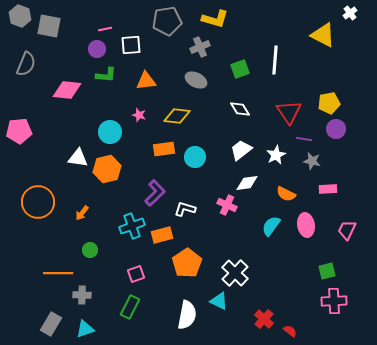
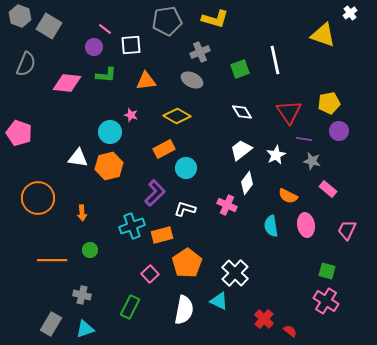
gray square at (49, 26): rotated 20 degrees clockwise
pink line at (105, 29): rotated 48 degrees clockwise
yellow triangle at (323, 35): rotated 8 degrees counterclockwise
gray cross at (200, 47): moved 5 px down
purple circle at (97, 49): moved 3 px left, 2 px up
white line at (275, 60): rotated 16 degrees counterclockwise
gray ellipse at (196, 80): moved 4 px left
pink diamond at (67, 90): moved 7 px up
white diamond at (240, 109): moved 2 px right, 3 px down
pink star at (139, 115): moved 8 px left
yellow diamond at (177, 116): rotated 24 degrees clockwise
purple circle at (336, 129): moved 3 px right, 2 px down
pink pentagon at (19, 131): moved 2 px down; rotated 25 degrees clockwise
orange rectangle at (164, 149): rotated 20 degrees counterclockwise
cyan circle at (195, 157): moved 9 px left, 11 px down
orange hexagon at (107, 169): moved 2 px right, 3 px up
white diamond at (247, 183): rotated 45 degrees counterclockwise
pink rectangle at (328, 189): rotated 42 degrees clockwise
orange semicircle at (286, 194): moved 2 px right, 2 px down
orange circle at (38, 202): moved 4 px up
orange arrow at (82, 213): rotated 42 degrees counterclockwise
cyan semicircle at (271, 226): rotated 45 degrees counterclockwise
green square at (327, 271): rotated 30 degrees clockwise
orange line at (58, 273): moved 6 px left, 13 px up
pink square at (136, 274): moved 14 px right; rotated 24 degrees counterclockwise
gray cross at (82, 295): rotated 12 degrees clockwise
pink cross at (334, 301): moved 8 px left; rotated 35 degrees clockwise
white semicircle at (187, 315): moved 3 px left, 5 px up
